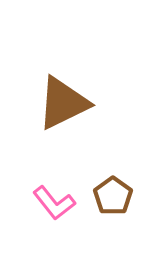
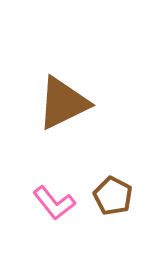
brown pentagon: rotated 9 degrees counterclockwise
